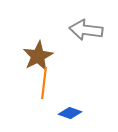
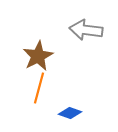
orange line: moved 5 px left, 5 px down; rotated 8 degrees clockwise
